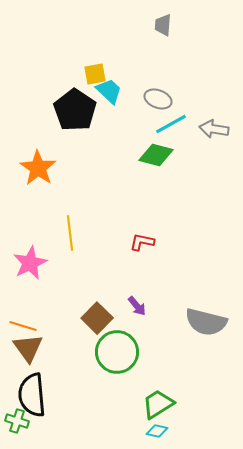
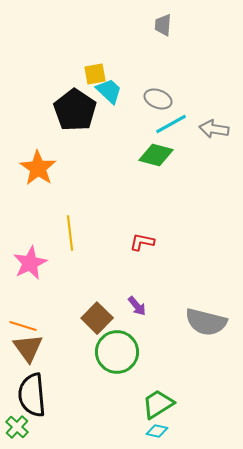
green cross: moved 6 px down; rotated 25 degrees clockwise
